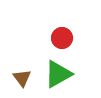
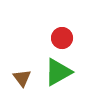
green triangle: moved 2 px up
